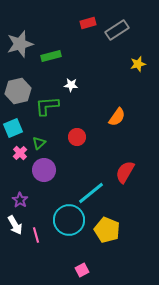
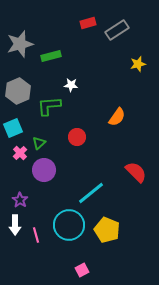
gray hexagon: rotated 10 degrees counterclockwise
green L-shape: moved 2 px right
red semicircle: moved 11 px right; rotated 105 degrees clockwise
cyan circle: moved 5 px down
white arrow: rotated 30 degrees clockwise
